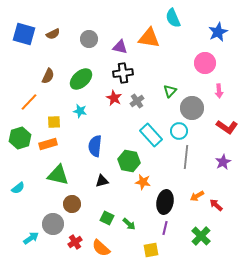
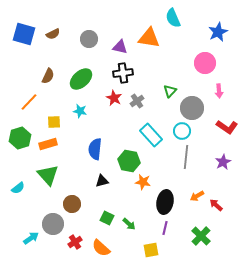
cyan circle at (179, 131): moved 3 px right
blue semicircle at (95, 146): moved 3 px down
green triangle at (58, 175): moved 10 px left; rotated 35 degrees clockwise
